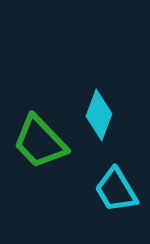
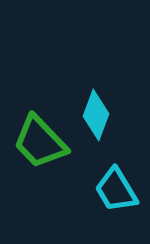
cyan diamond: moved 3 px left
